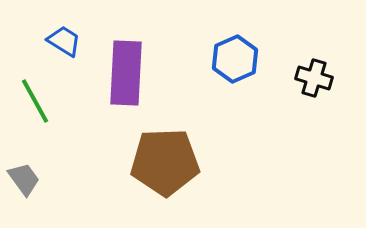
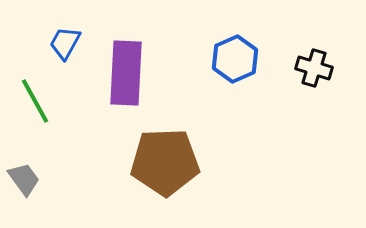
blue trapezoid: moved 1 px right, 2 px down; rotated 93 degrees counterclockwise
black cross: moved 10 px up
